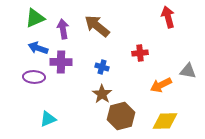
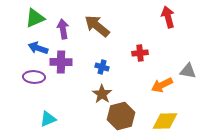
orange arrow: moved 1 px right
